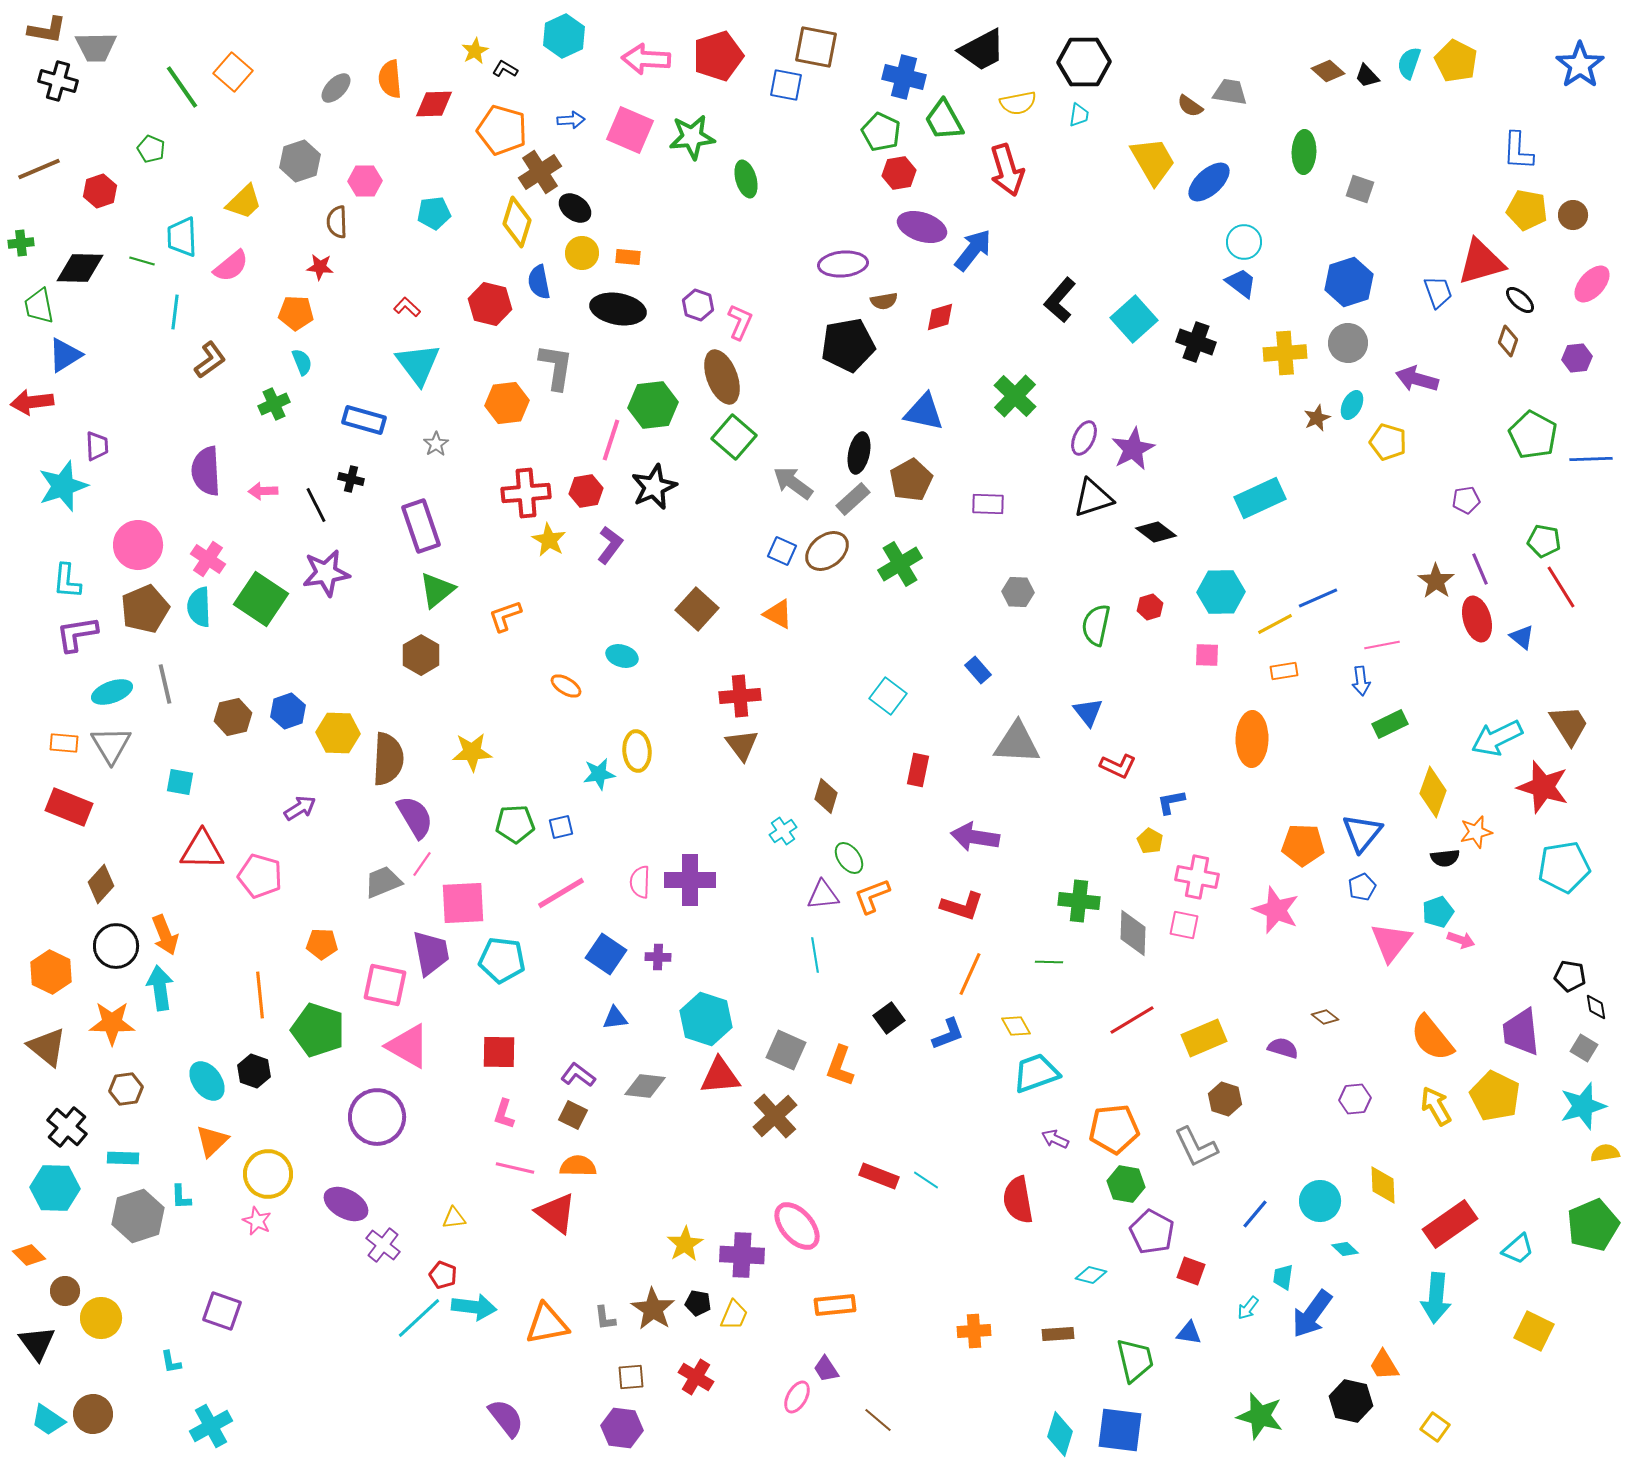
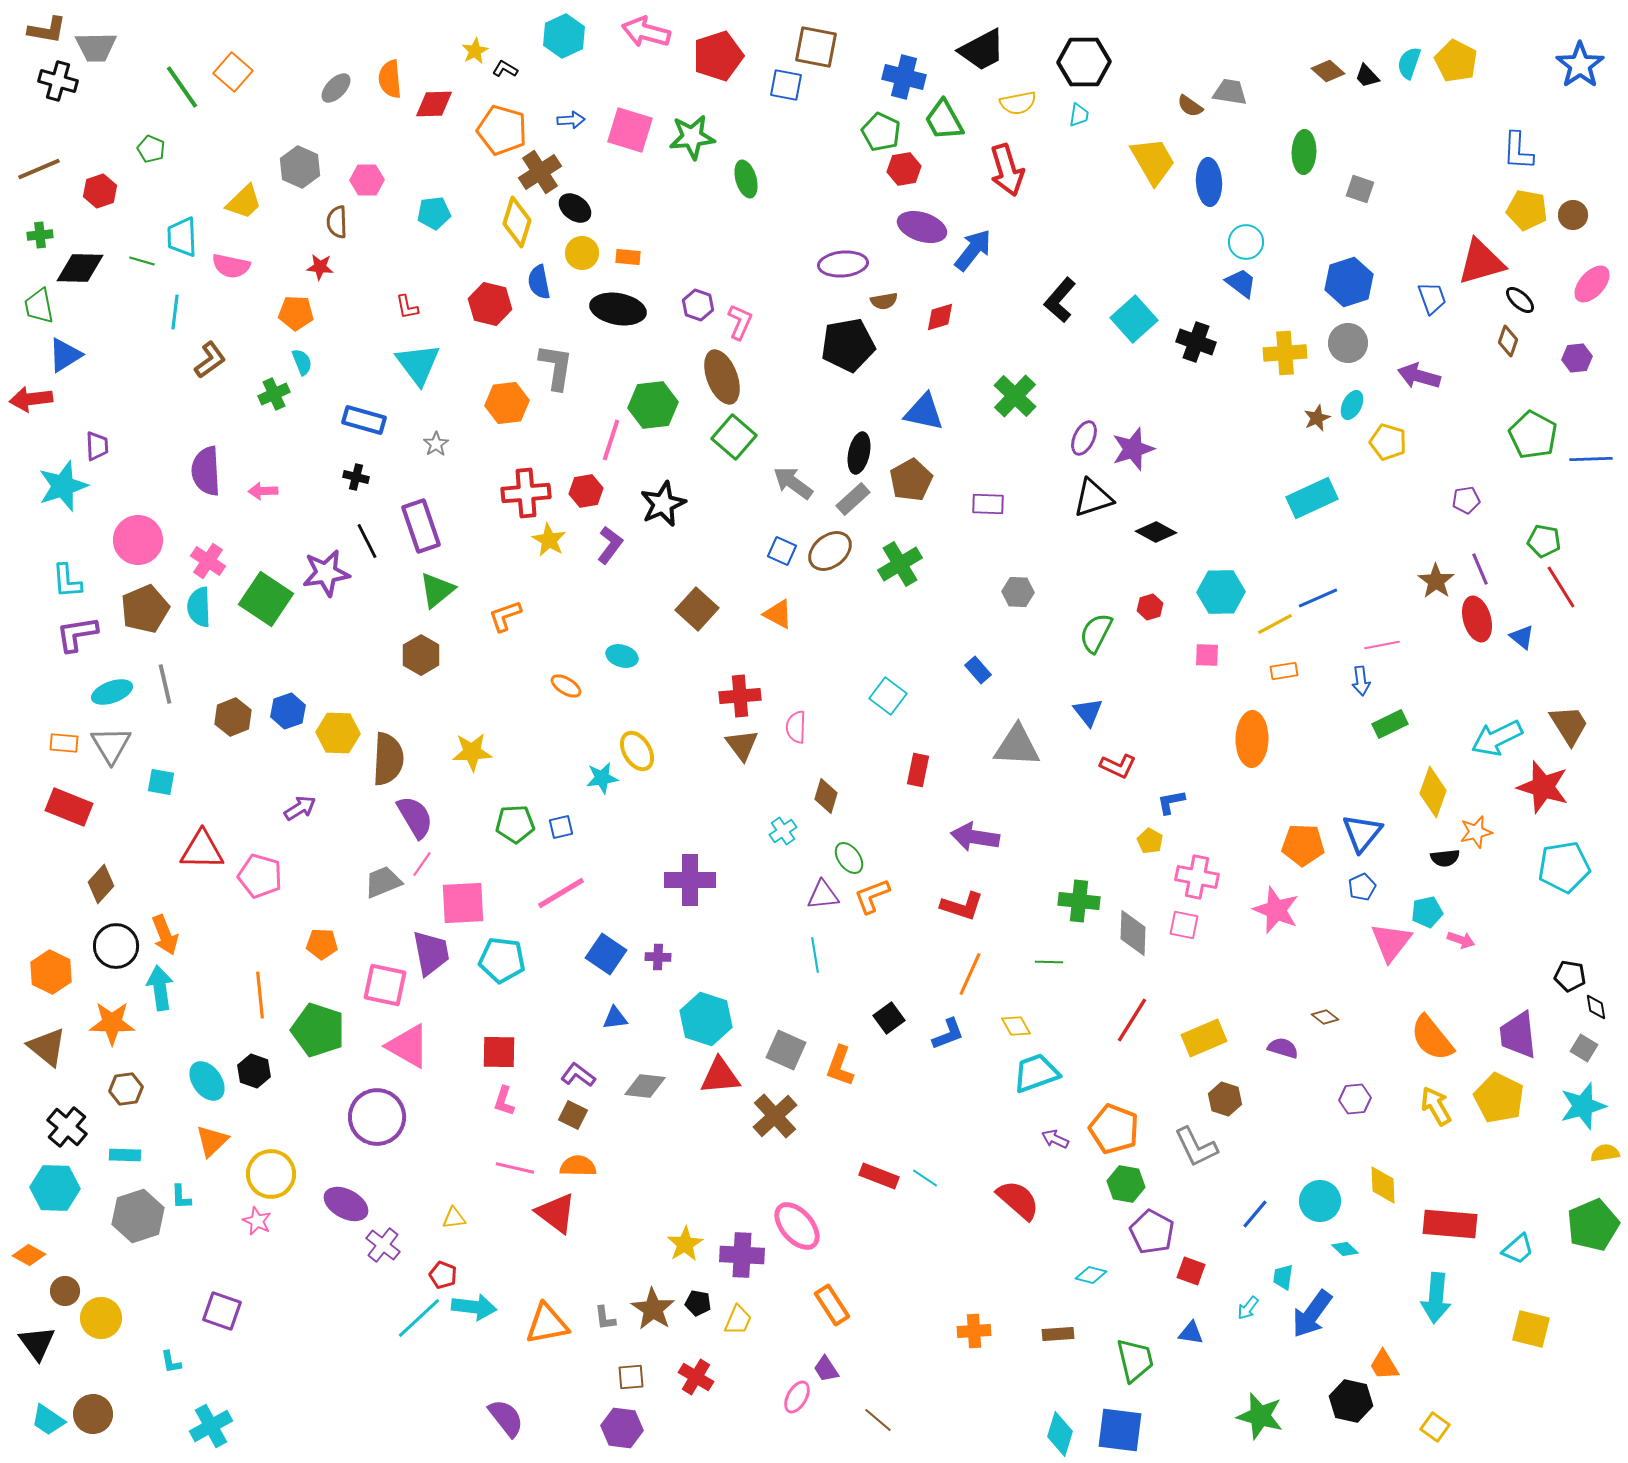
pink arrow at (646, 59): moved 27 px up; rotated 12 degrees clockwise
pink square at (630, 130): rotated 6 degrees counterclockwise
gray hexagon at (300, 161): moved 6 px down; rotated 18 degrees counterclockwise
red hexagon at (899, 173): moved 5 px right, 4 px up
pink hexagon at (365, 181): moved 2 px right, 1 px up
blue ellipse at (1209, 182): rotated 51 degrees counterclockwise
cyan circle at (1244, 242): moved 2 px right
green cross at (21, 243): moved 19 px right, 8 px up
pink semicircle at (231, 266): rotated 51 degrees clockwise
blue trapezoid at (1438, 292): moved 6 px left, 6 px down
red L-shape at (407, 307): rotated 144 degrees counterclockwise
purple arrow at (1417, 379): moved 2 px right, 3 px up
red arrow at (32, 402): moved 1 px left, 3 px up
green cross at (274, 404): moved 10 px up
purple star at (1133, 449): rotated 9 degrees clockwise
black cross at (351, 479): moved 5 px right, 2 px up
black star at (654, 487): moved 9 px right, 17 px down
cyan rectangle at (1260, 498): moved 52 px right
black line at (316, 505): moved 51 px right, 36 px down
black diamond at (1156, 532): rotated 9 degrees counterclockwise
pink circle at (138, 545): moved 5 px up
brown ellipse at (827, 551): moved 3 px right
pink cross at (208, 559): moved 2 px down
cyan L-shape at (67, 581): rotated 9 degrees counterclockwise
green square at (261, 599): moved 5 px right
green semicircle at (1096, 625): moved 8 px down; rotated 15 degrees clockwise
brown hexagon at (233, 717): rotated 9 degrees counterclockwise
gray triangle at (1017, 743): moved 3 px down
yellow ellipse at (637, 751): rotated 27 degrees counterclockwise
cyan star at (599, 774): moved 3 px right, 4 px down
cyan square at (180, 782): moved 19 px left
pink semicircle at (640, 882): moved 156 px right, 155 px up
cyan pentagon at (1438, 912): moved 11 px left; rotated 8 degrees clockwise
red line at (1132, 1020): rotated 27 degrees counterclockwise
purple trapezoid at (1521, 1032): moved 3 px left, 3 px down
yellow pentagon at (1495, 1096): moved 4 px right, 2 px down
pink L-shape at (504, 1114): moved 13 px up
orange pentagon at (1114, 1129): rotated 27 degrees clockwise
cyan rectangle at (123, 1158): moved 2 px right, 3 px up
yellow circle at (268, 1174): moved 3 px right
cyan line at (926, 1180): moved 1 px left, 2 px up
red semicircle at (1018, 1200): rotated 141 degrees clockwise
red rectangle at (1450, 1224): rotated 40 degrees clockwise
orange diamond at (29, 1255): rotated 16 degrees counterclockwise
orange rectangle at (835, 1305): moved 3 px left; rotated 63 degrees clockwise
yellow trapezoid at (734, 1315): moved 4 px right, 5 px down
yellow square at (1534, 1331): moved 3 px left, 2 px up; rotated 12 degrees counterclockwise
blue triangle at (1189, 1333): moved 2 px right
